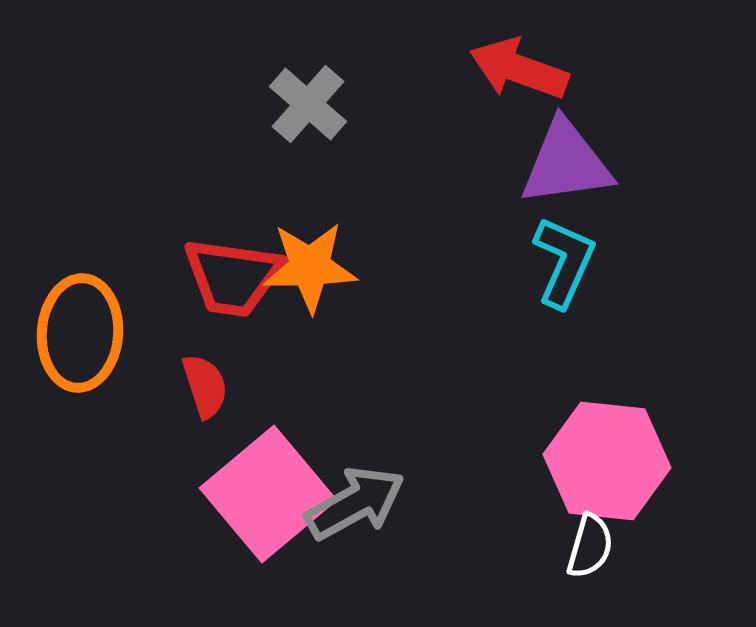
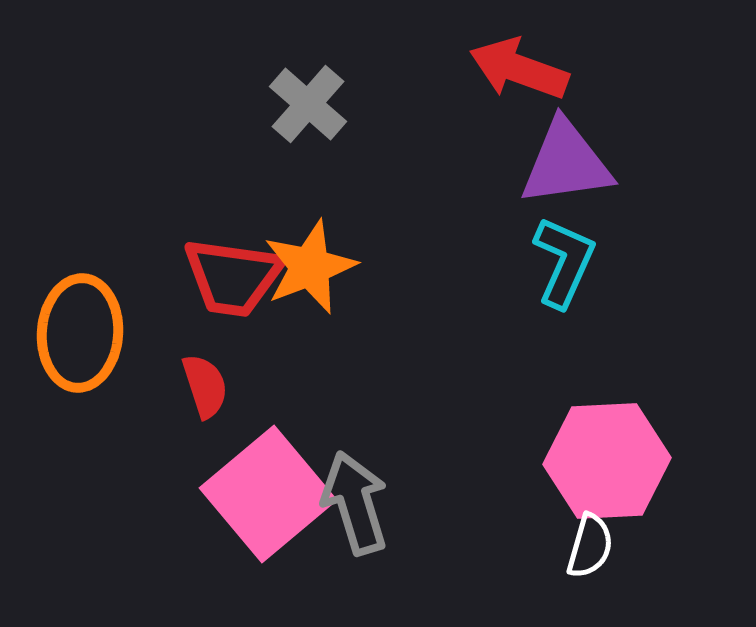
orange star: rotated 20 degrees counterclockwise
pink hexagon: rotated 9 degrees counterclockwise
gray arrow: rotated 78 degrees counterclockwise
